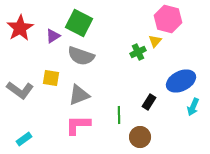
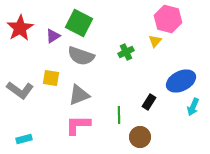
green cross: moved 12 px left
cyan rectangle: rotated 21 degrees clockwise
